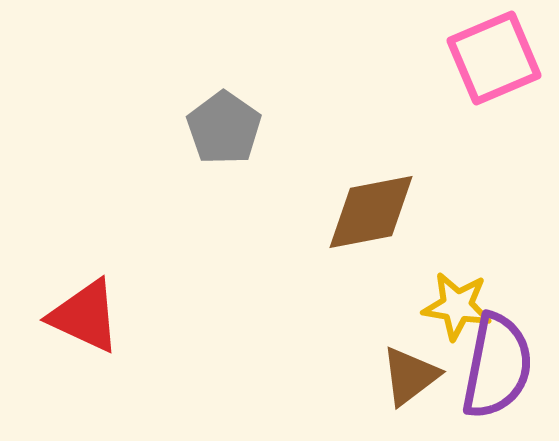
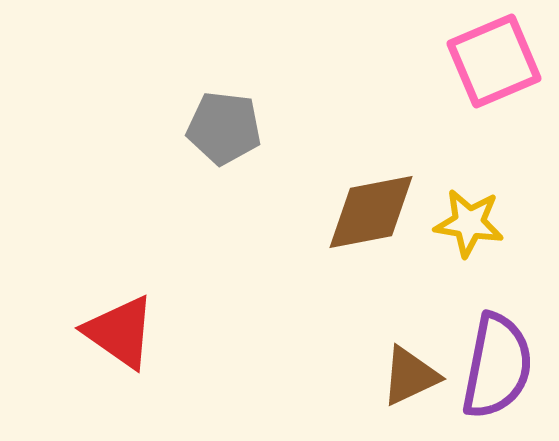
pink square: moved 3 px down
gray pentagon: rotated 28 degrees counterclockwise
yellow star: moved 12 px right, 83 px up
red triangle: moved 35 px right, 16 px down; rotated 10 degrees clockwise
brown triangle: rotated 12 degrees clockwise
